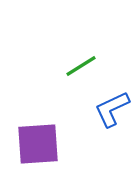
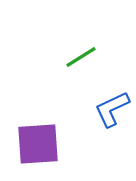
green line: moved 9 px up
